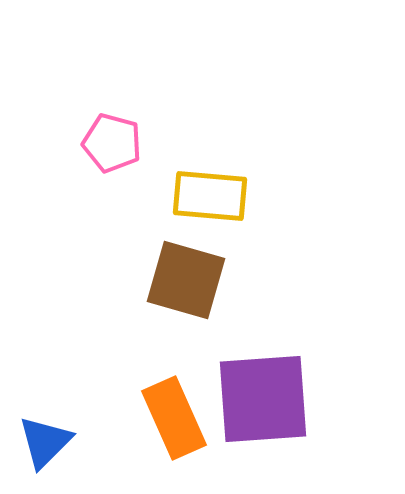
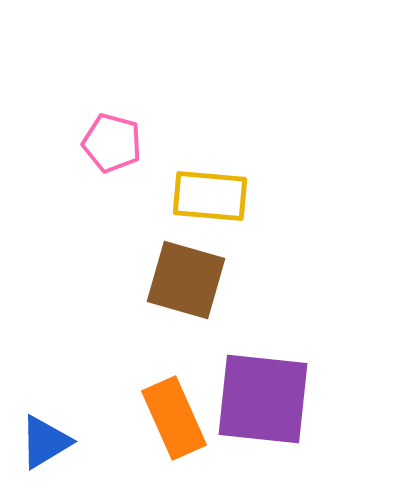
purple square: rotated 10 degrees clockwise
blue triangle: rotated 14 degrees clockwise
